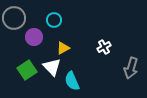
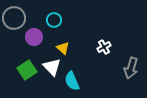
yellow triangle: rotated 48 degrees counterclockwise
